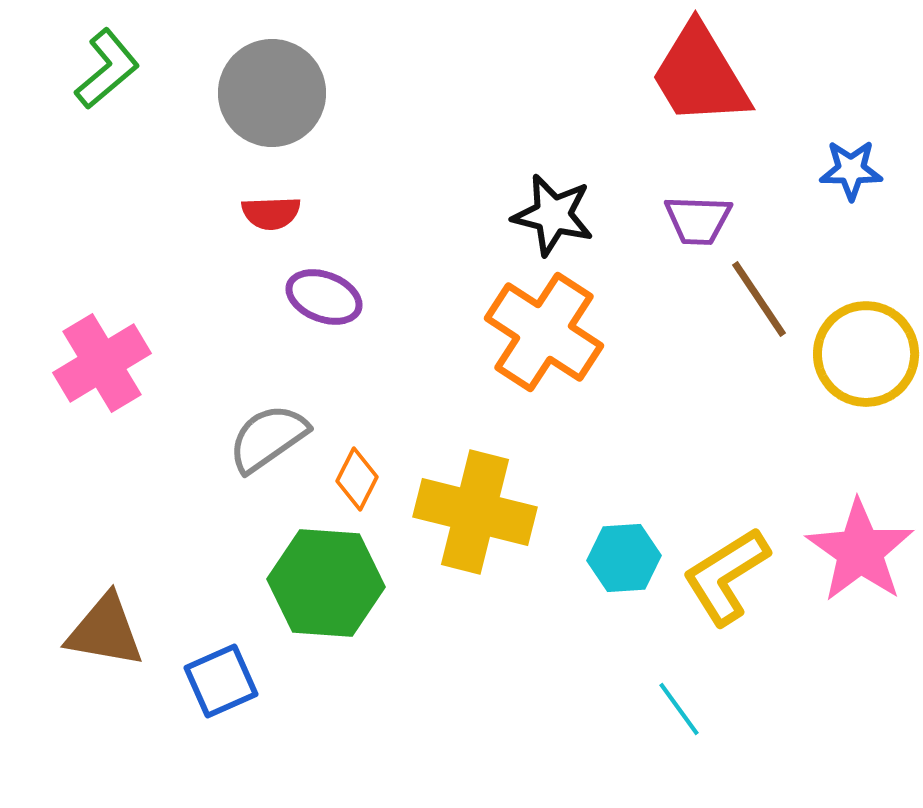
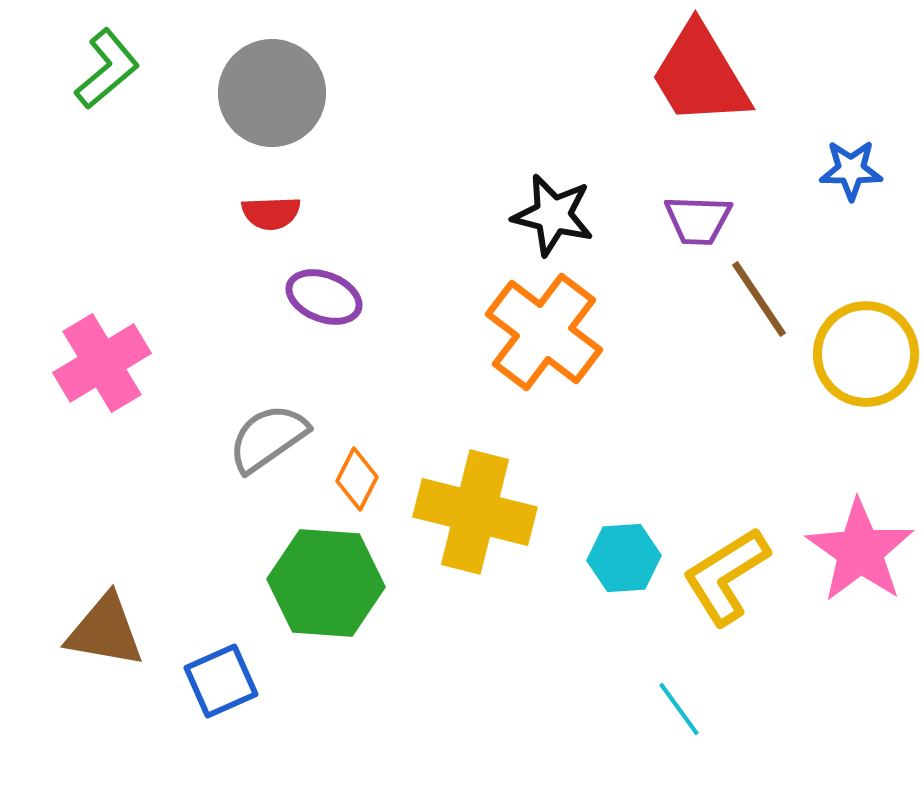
orange cross: rotated 4 degrees clockwise
